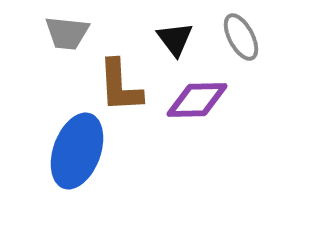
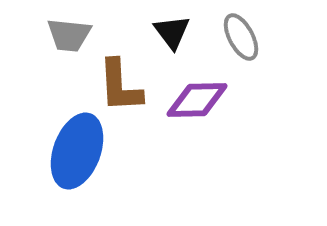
gray trapezoid: moved 2 px right, 2 px down
black triangle: moved 3 px left, 7 px up
